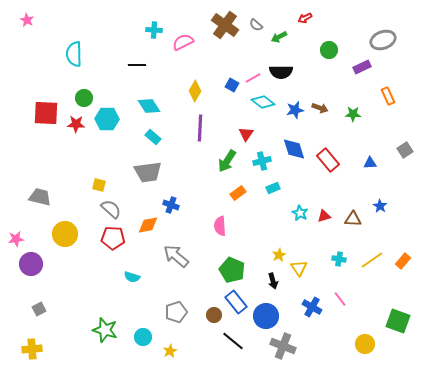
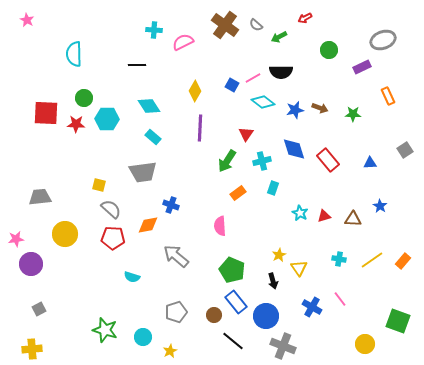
gray trapezoid at (148, 172): moved 5 px left
cyan rectangle at (273, 188): rotated 48 degrees counterclockwise
gray trapezoid at (40, 197): rotated 20 degrees counterclockwise
